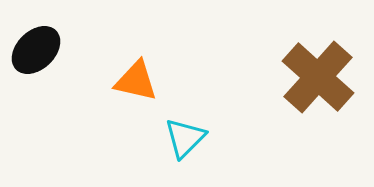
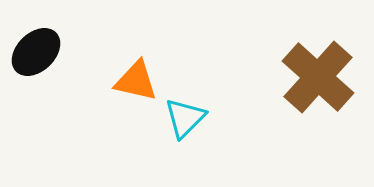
black ellipse: moved 2 px down
cyan triangle: moved 20 px up
